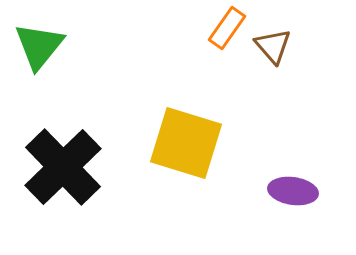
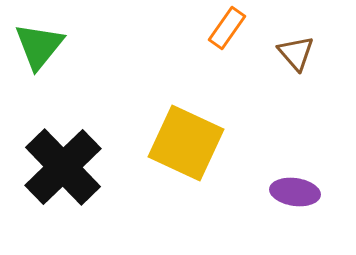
brown triangle: moved 23 px right, 7 px down
yellow square: rotated 8 degrees clockwise
purple ellipse: moved 2 px right, 1 px down
